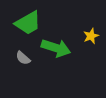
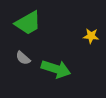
yellow star: rotated 28 degrees clockwise
green arrow: moved 21 px down
